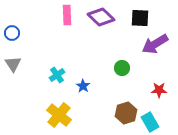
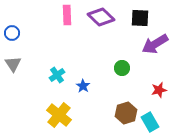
red star: rotated 14 degrees counterclockwise
